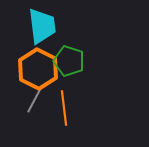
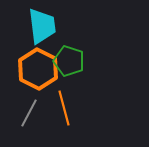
gray line: moved 6 px left, 14 px down
orange line: rotated 8 degrees counterclockwise
